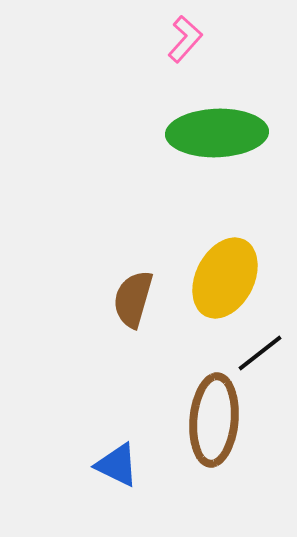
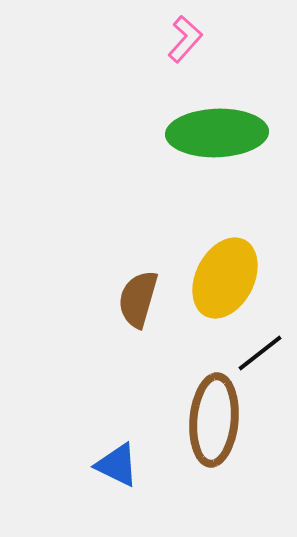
brown semicircle: moved 5 px right
